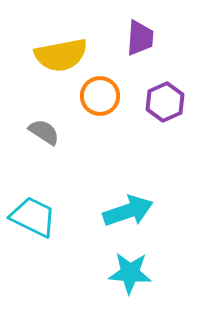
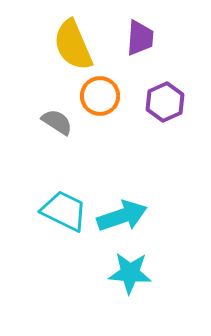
yellow semicircle: moved 12 px right, 10 px up; rotated 78 degrees clockwise
gray semicircle: moved 13 px right, 10 px up
cyan arrow: moved 6 px left, 5 px down
cyan trapezoid: moved 31 px right, 6 px up
